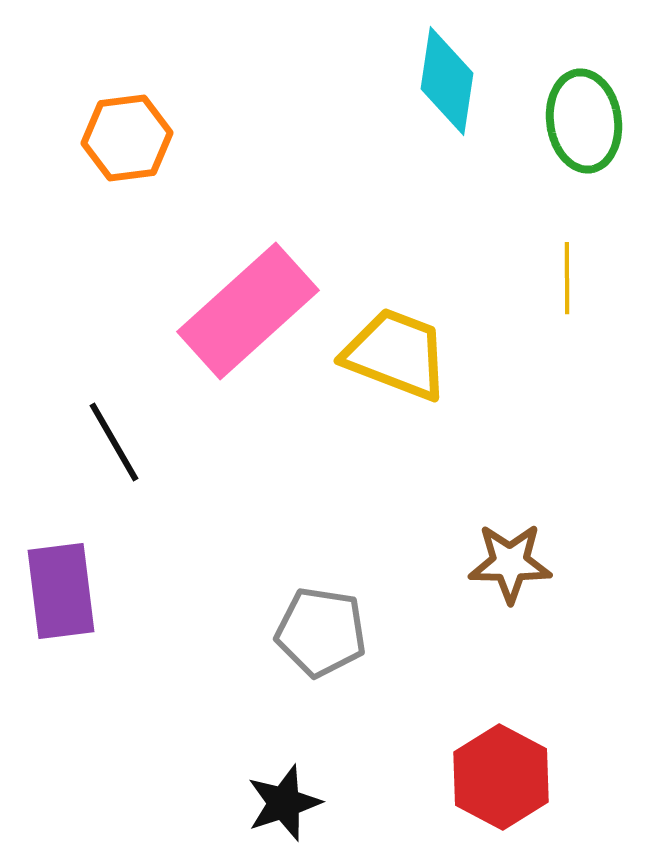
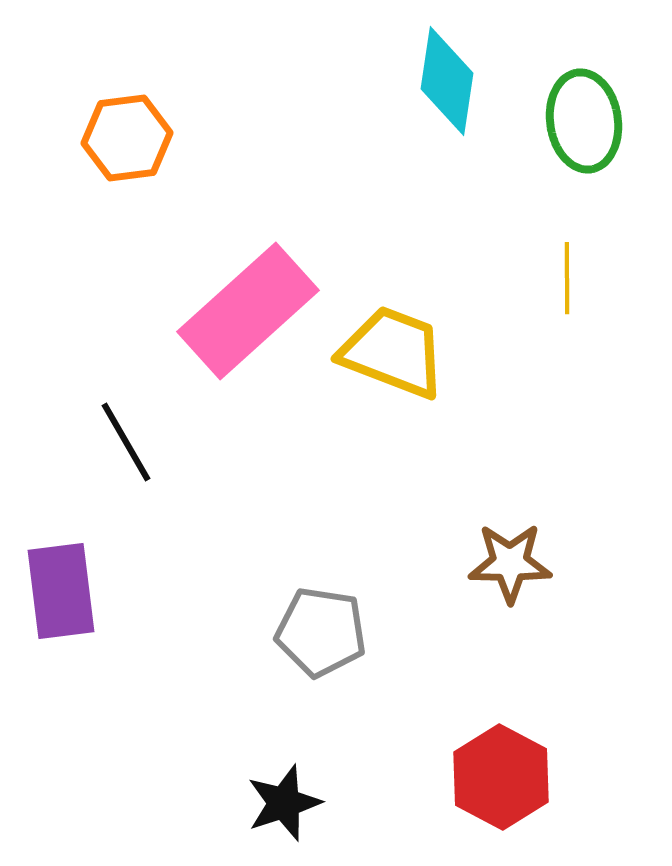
yellow trapezoid: moved 3 px left, 2 px up
black line: moved 12 px right
